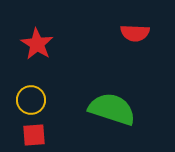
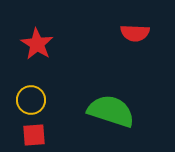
green semicircle: moved 1 px left, 2 px down
